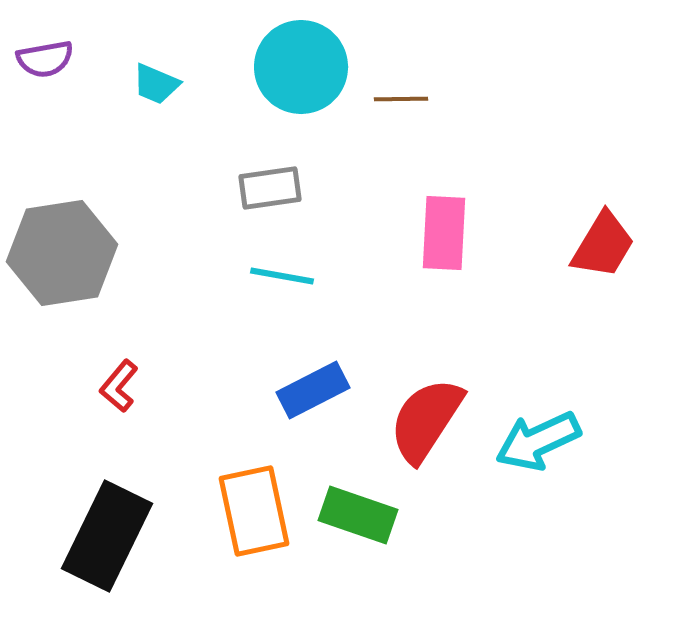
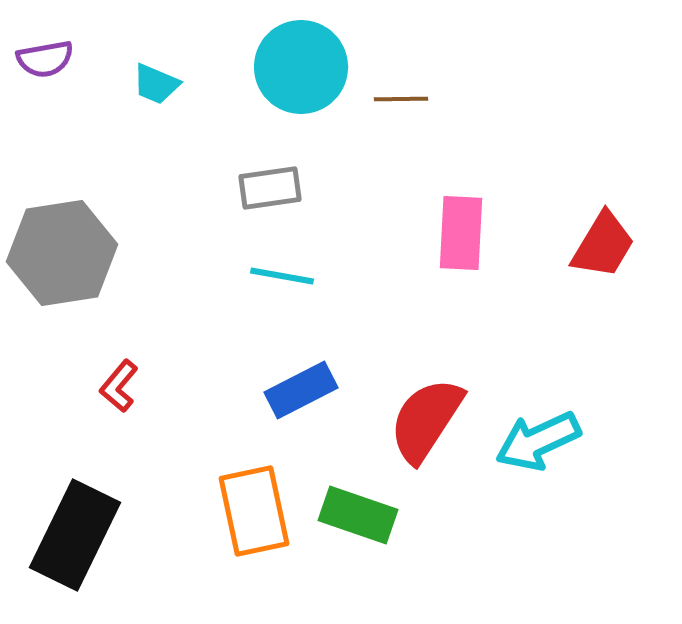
pink rectangle: moved 17 px right
blue rectangle: moved 12 px left
black rectangle: moved 32 px left, 1 px up
